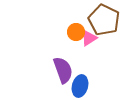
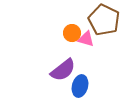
orange circle: moved 4 px left, 1 px down
pink triangle: moved 3 px left, 1 px down; rotated 48 degrees clockwise
purple semicircle: rotated 72 degrees clockwise
